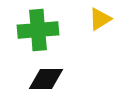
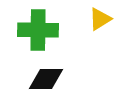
green cross: rotated 6 degrees clockwise
